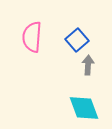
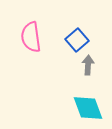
pink semicircle: moved 1 px left; rotated 12 degrees counterclockwise
cyan diamond: moved 4 px right
